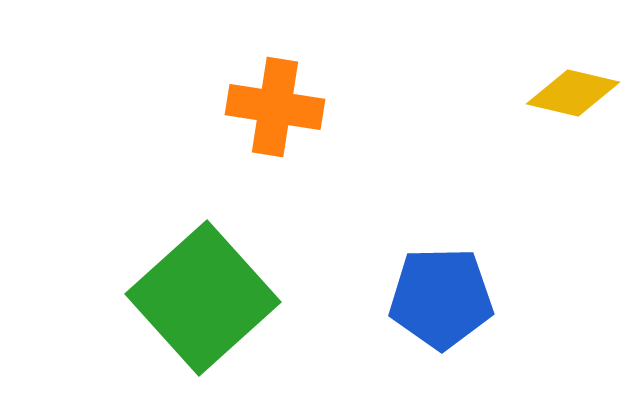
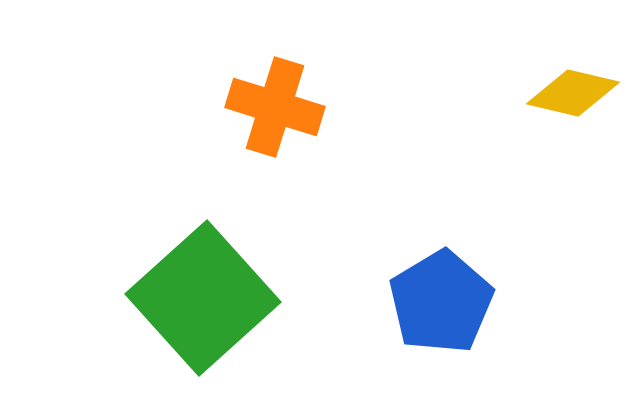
orange cross: rotated 8 degrees clockwise
blue pentagon: moved 4 px down; rotated 30 degrees counterclockwise
